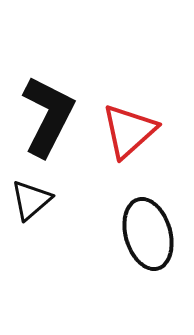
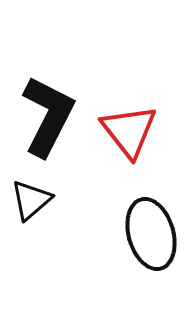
red triangle: rotated 26 degrees counterclockwise
black ellipse: moved 3 px right
